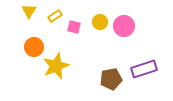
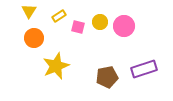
yellow rectangle: moved 4 px right
pink square: moved 4 px right
orange circle: moved 9 px up
brown pentagon: moved 4 px left, 2 px up
